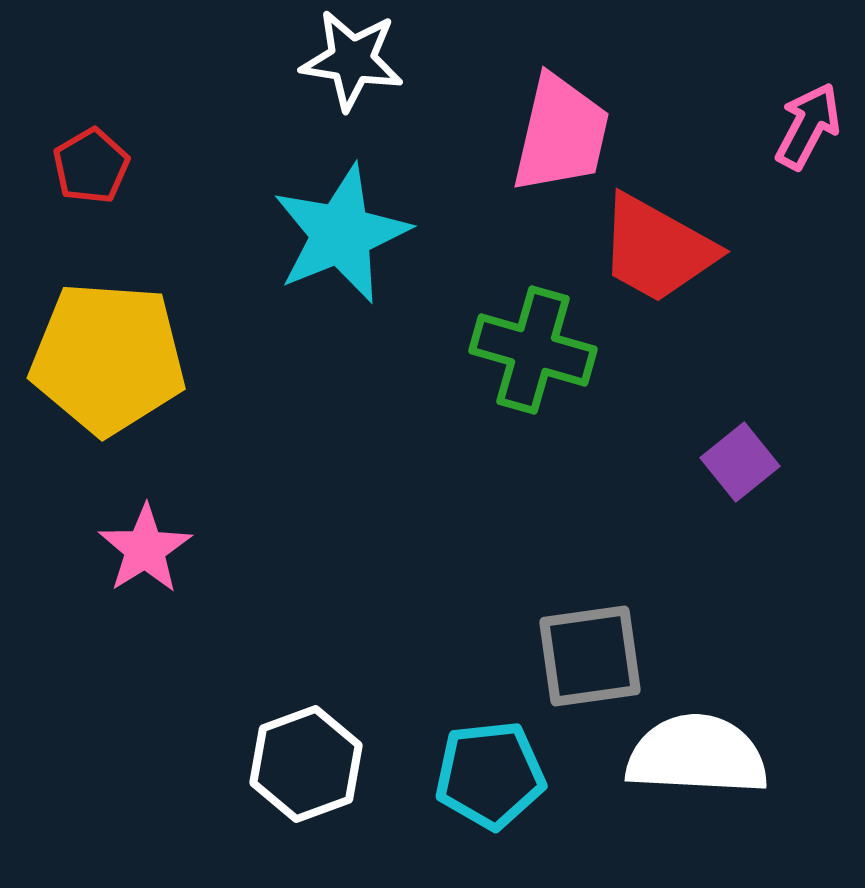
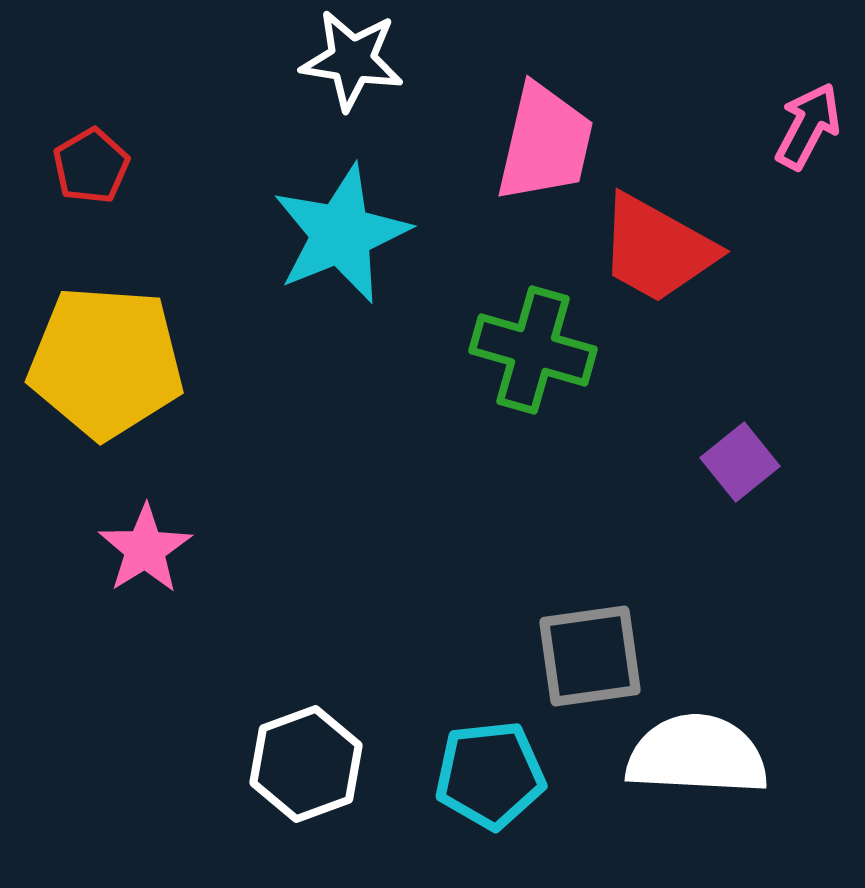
pink trapezoid: moved 16 px left, 9 px down
yellow pentagon: moved 2 px left, 4 px down
